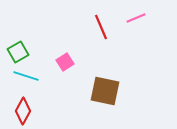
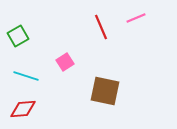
green square: moved 16 px up
red diamond: moved 2 px up; rotated 56 degrees clockwise
